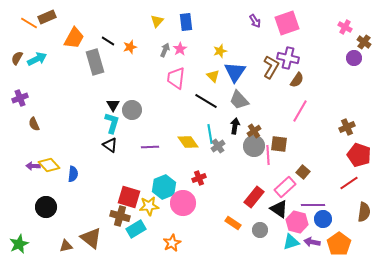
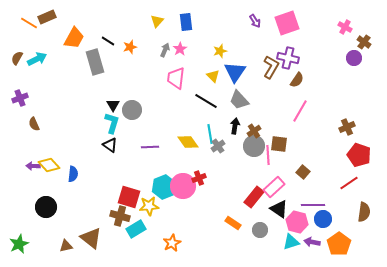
pink rectangle at (285, 187): moved 11 px left
pink circle at (183, 203): moved 17 px up
